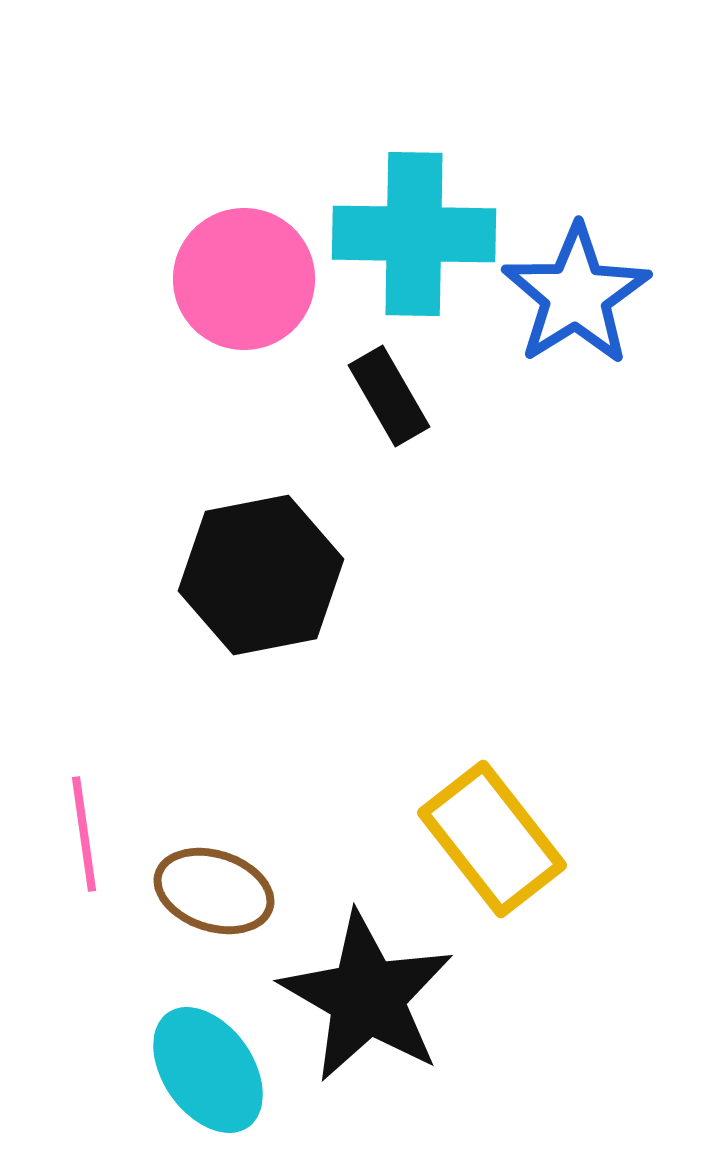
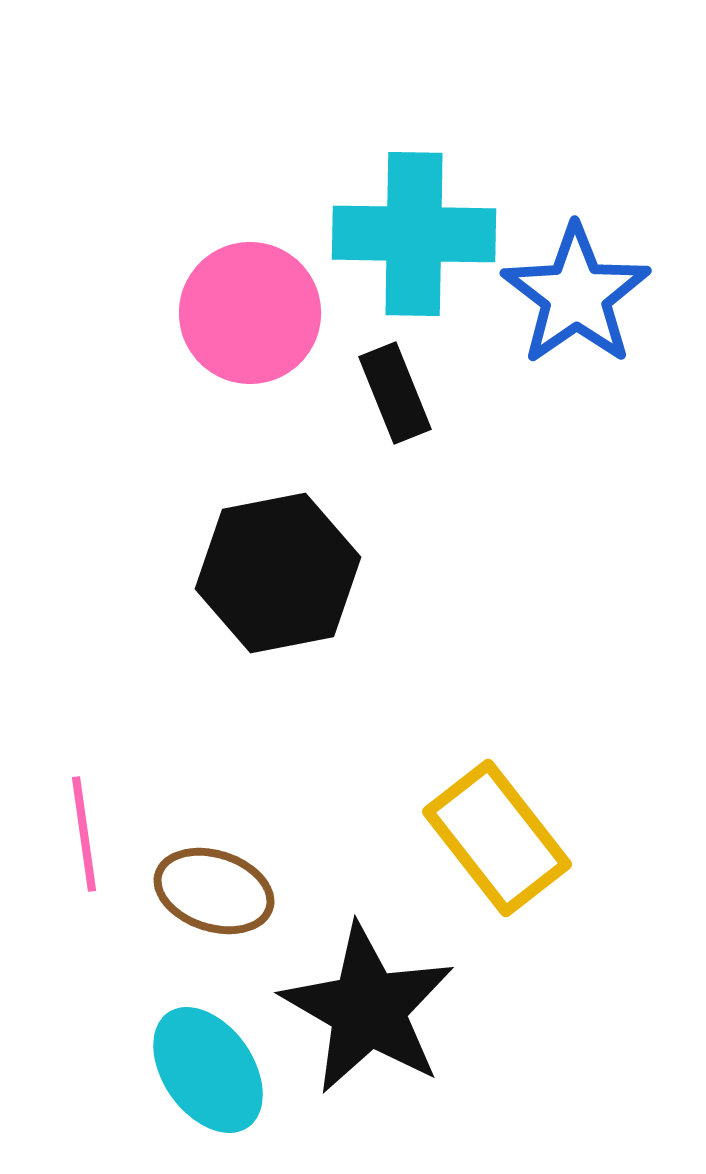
pink circle: moved 6 px right, 34 px down
blue star: rotated 3 degrees counterclockwise
black rectangle: moved 6 px right, 3 px up; rotated 8 degrees clockwise
black hexagon: moved 17 px right, 2 px up
yellow rectangle: moved 5 px right, 1 px up
black star: moved 1 px right, 12 px down
